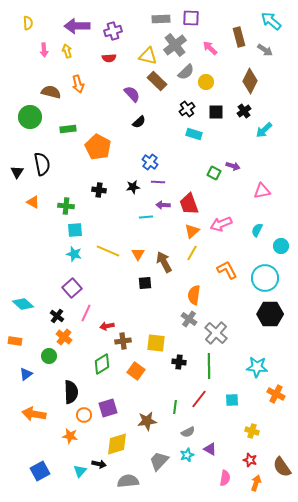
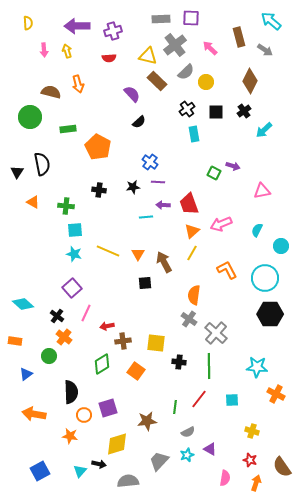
cyan rectangle at (194, 134): rotated 63 degrees clockwise
